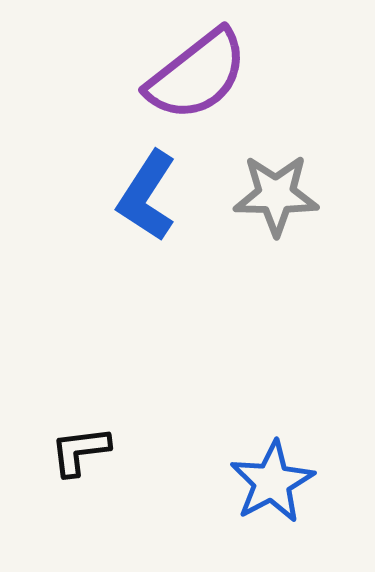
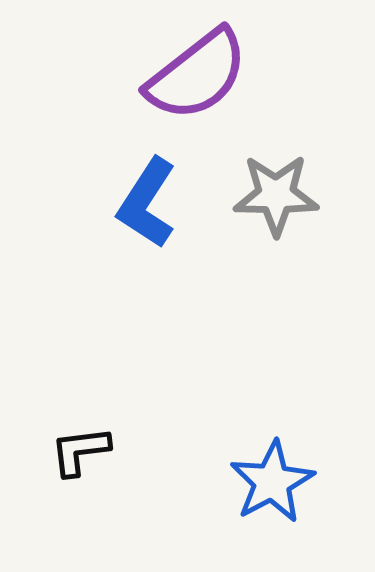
blue L-shape: moved 7 px down
